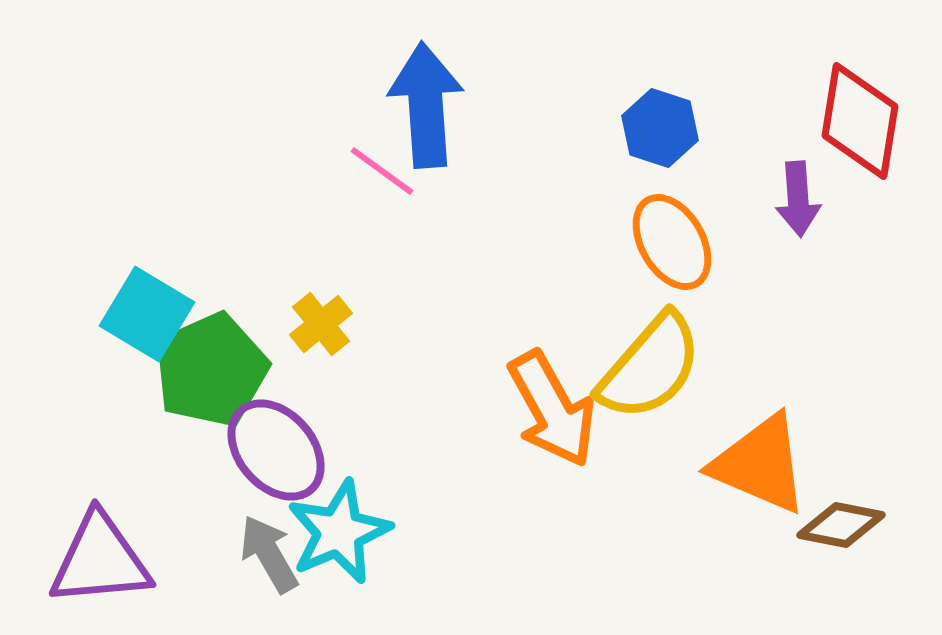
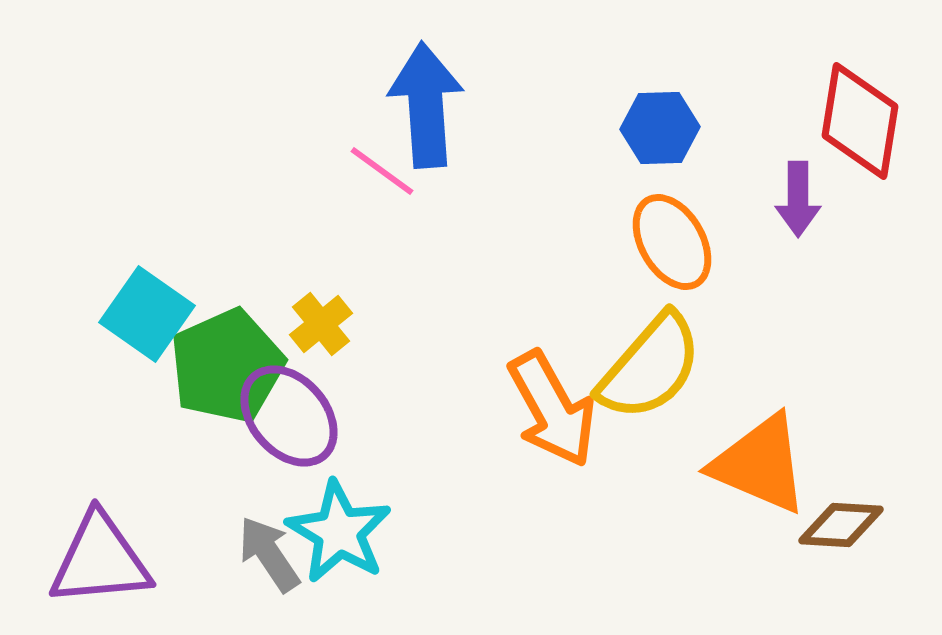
blue hexagon: rotated 20 degrees counterclockwise
purple arrow: rotated 4 degrees clockwise
cyan square: rotated 4 degrees clockwise
green pentagon: moved 16 px right, 4 px up
purple ellipse: moved 13 px right, 34 px up
brown diamond: rotated 8 degrees counterclockwise
cyan star: rotated 18 degrees counterclockwise
gray arrow: rotated 4 degrees counterclockwise
